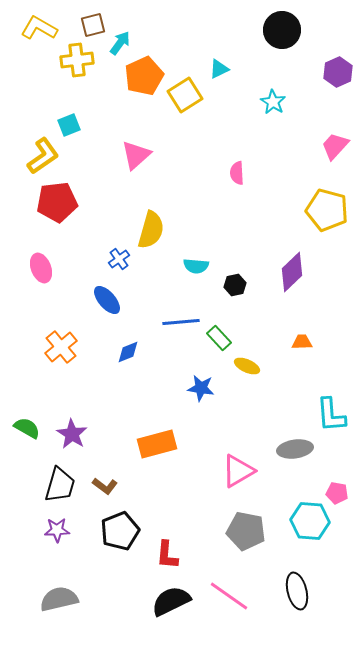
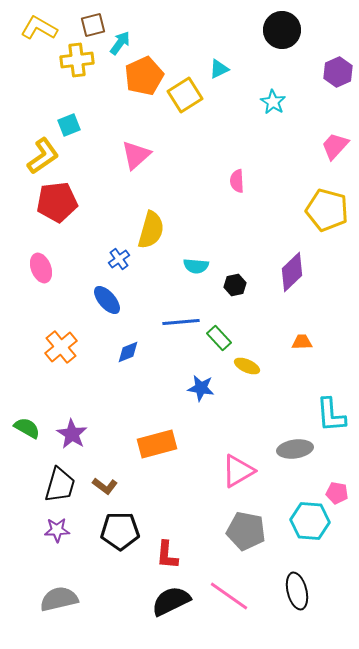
pink semicircle at (237, 173): moved 8 px down
black pentagon at (120, 531): rotated 21 degrees clockwise
